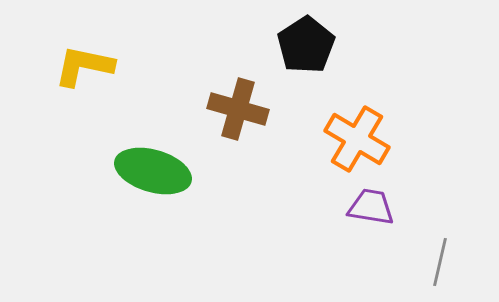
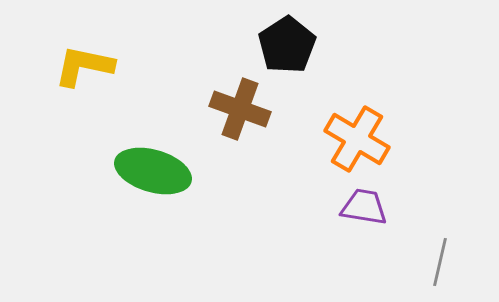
black pentagon: moved 19 px left
brown cross: moved 2 px right; rotated 4 degrees clockwise
purple trapezoid: moved 7 px left
